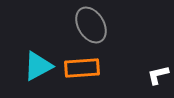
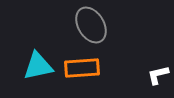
cyan triangle: rotated 16 degrees clockwise
